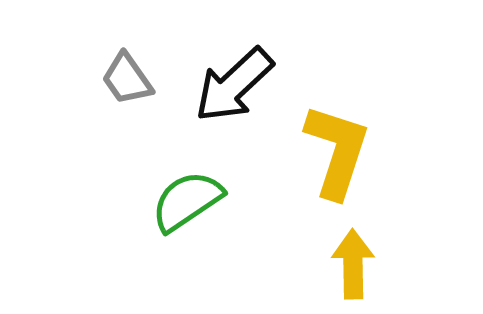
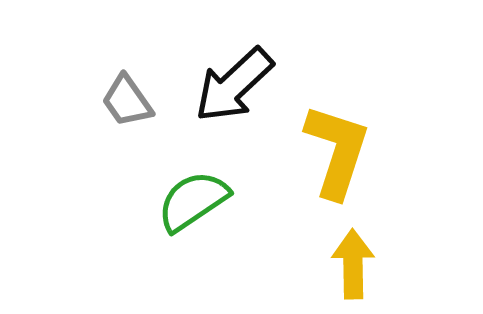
gray trapezoid: moved 22 px down
green semicircle: moved 6 px right
